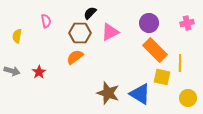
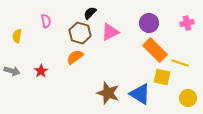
brown hexagon: rotated 15 degrees clockwise
yellow line: rotated 72 degrees counterclockwise
red star: moved 2 px right, 1 px up
